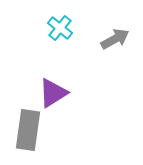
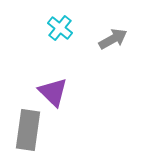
gray arrow: moved 2 px left
purple triangle: moved 1 px up; rotated 44 degrees counterclockwise
